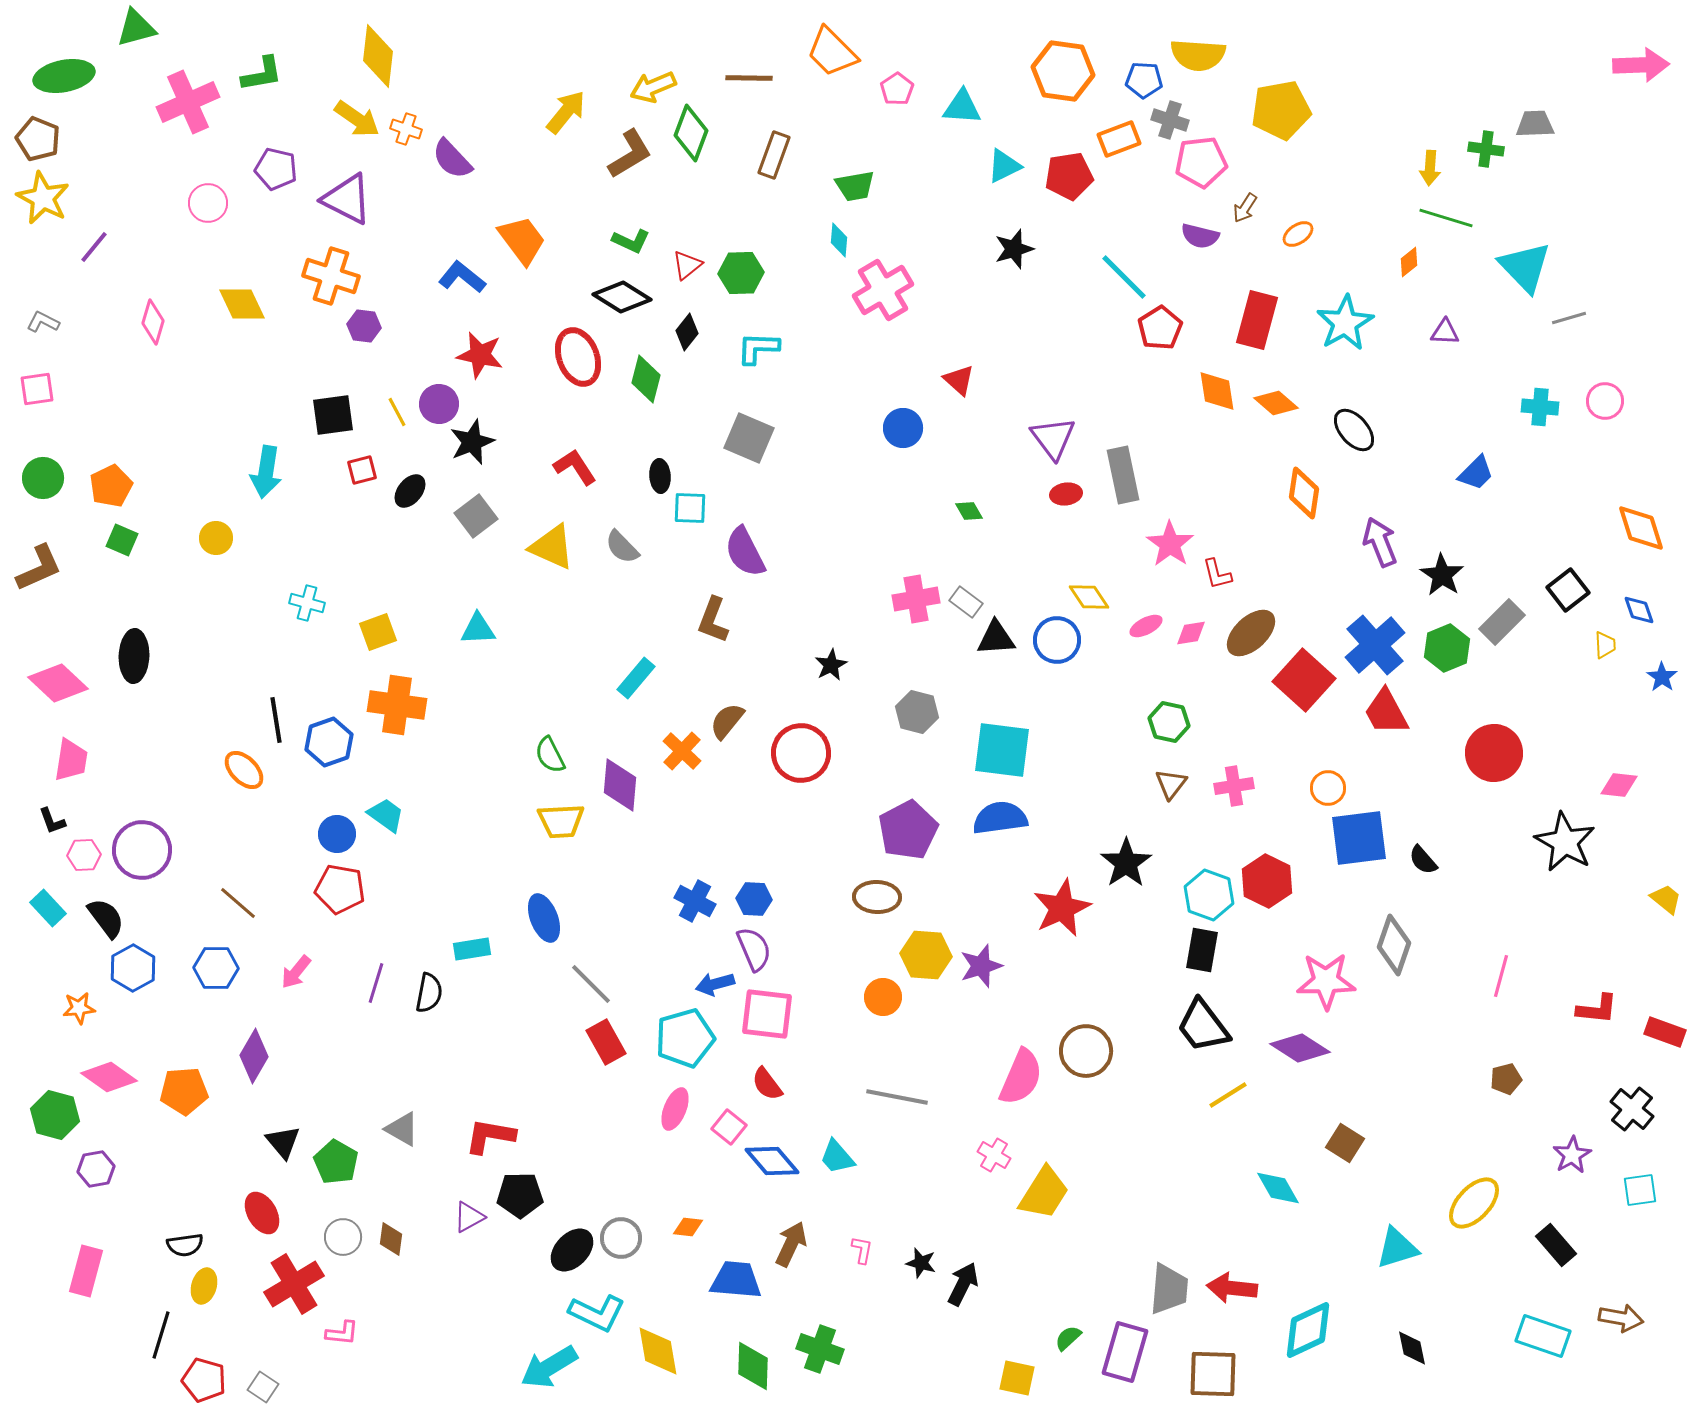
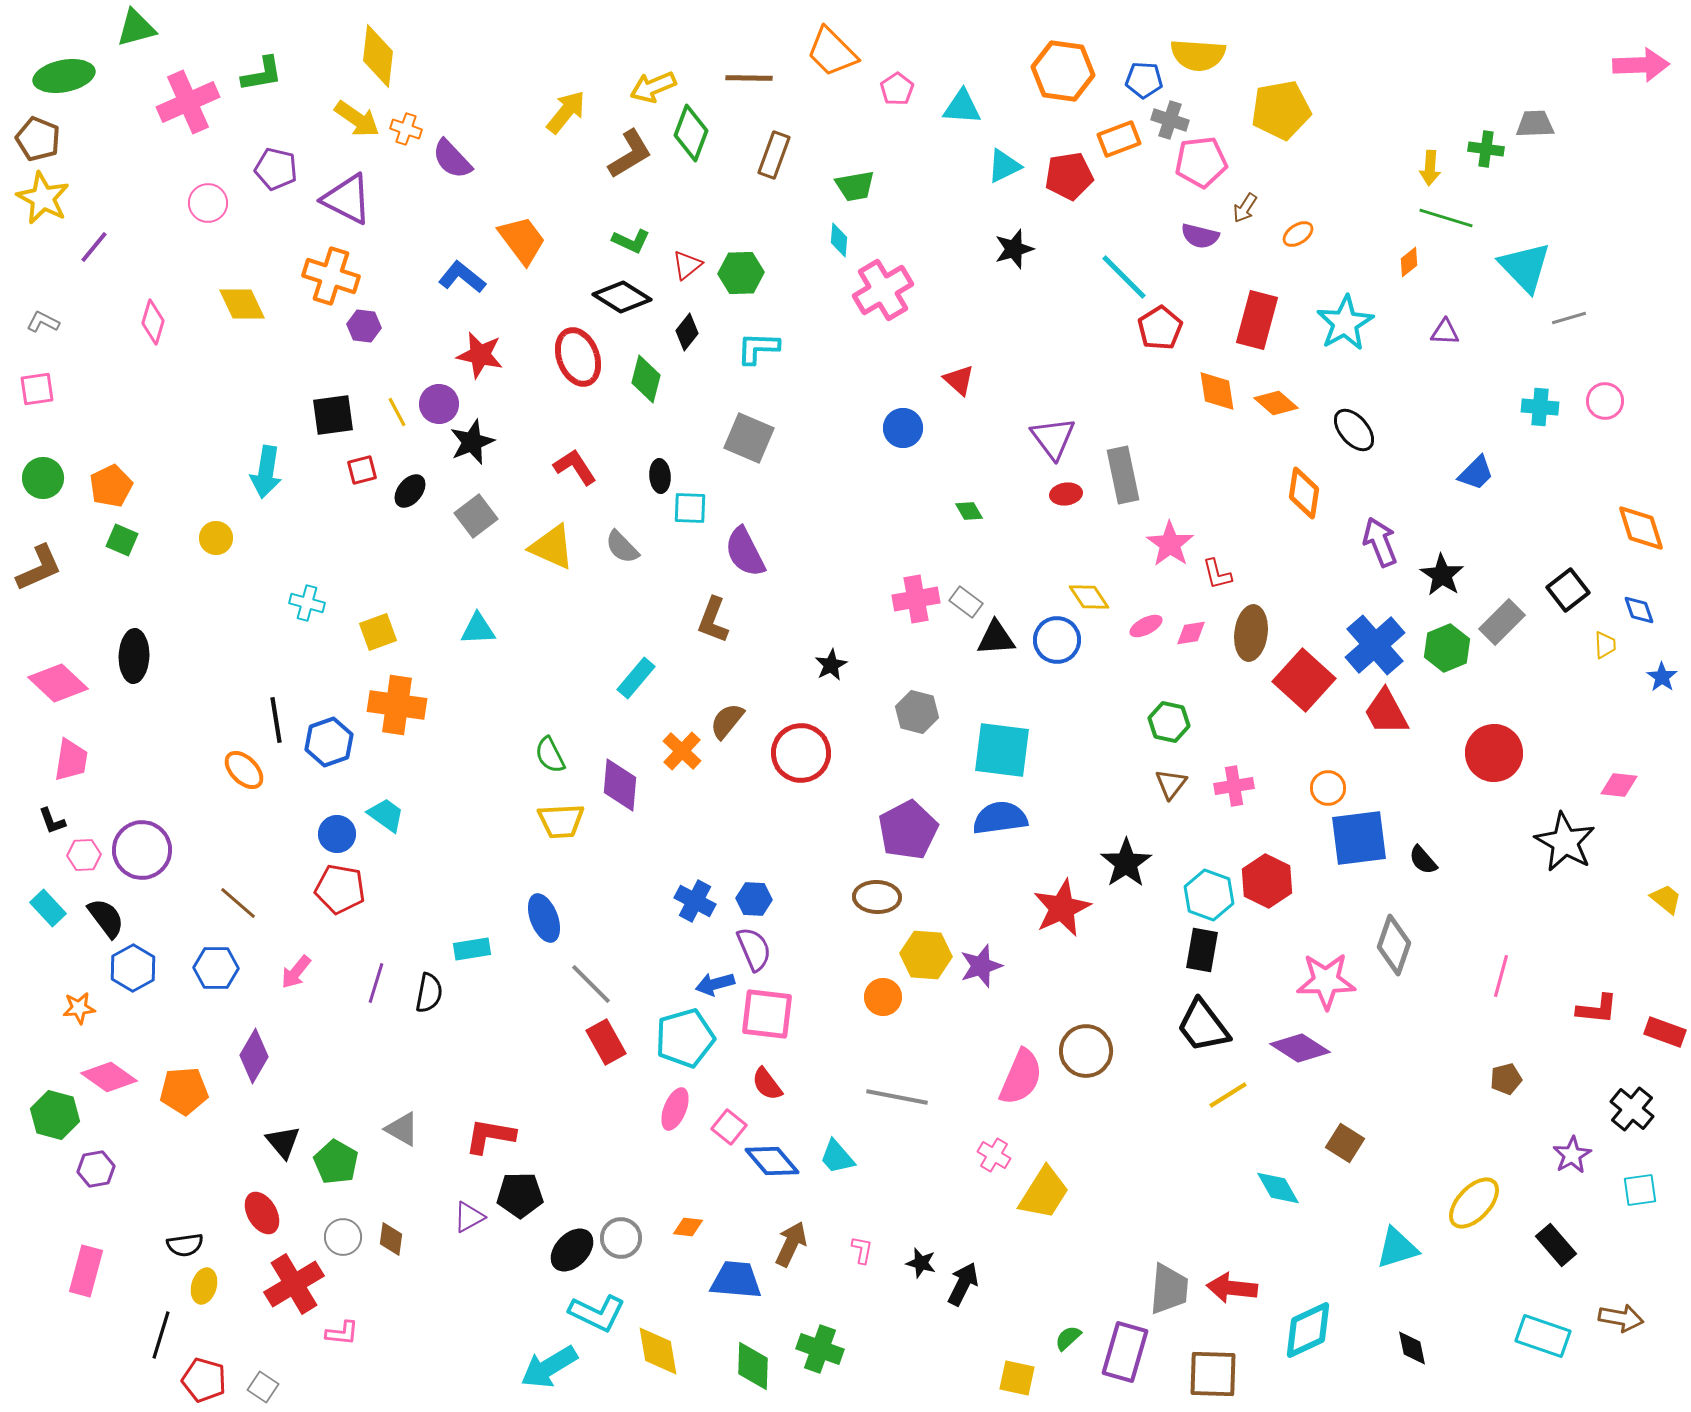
brown ellipse at (1251, 633): rotated 40 degrees counterclockwise
